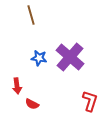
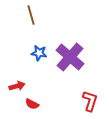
blue star: moved 5 px up
red arrow: rotated 98 degrees counterclockwise
